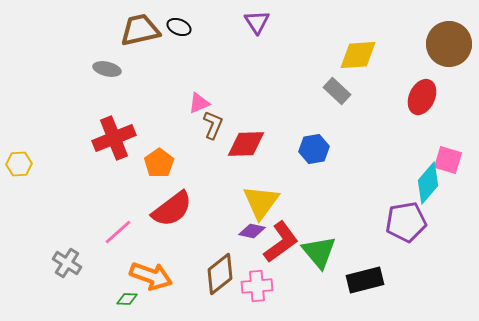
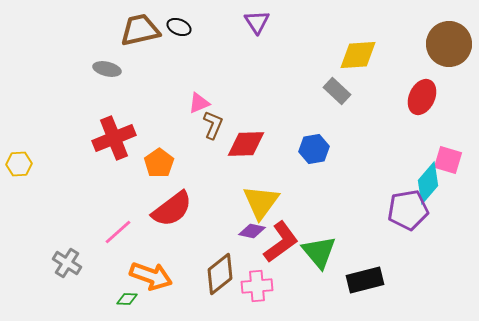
purple pentagon: moved 2 px right, 12 px up
